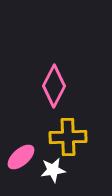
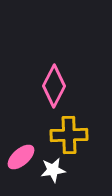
yellow cross: moved 1 px right, 2 px up
